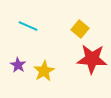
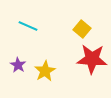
yellow square: moved 2 px right
yellow star: moved 1 px right
